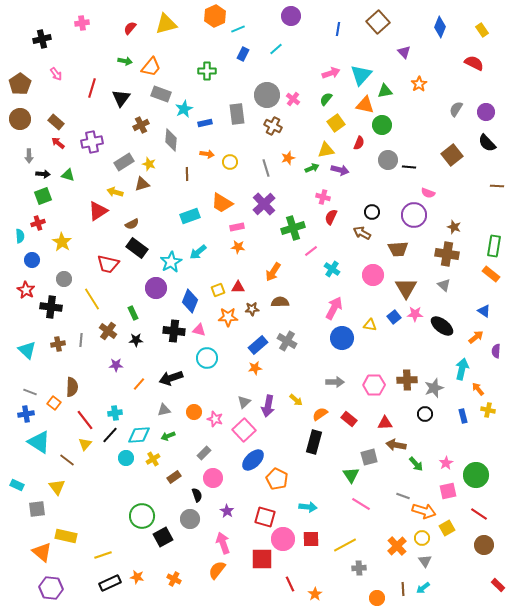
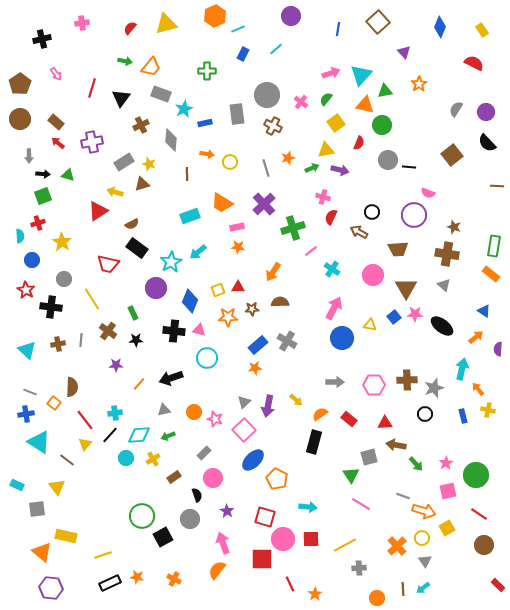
pink cross at (293, 99): moved 8 px right, 3 px down
brown arrow at (362, 233): moved 3 px left, 1 px up
purple semicircle at (496, 351): moved 2 px right, 2 px up
